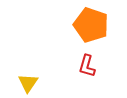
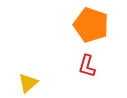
yellow triangle: rotated 15 degrees clockwise
